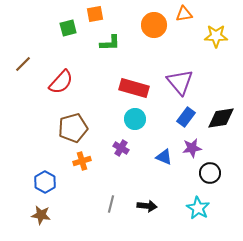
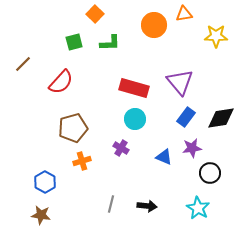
orange square: rotated 36 degrees counterclockwise
green square: moved 6 px right, 14 px down
